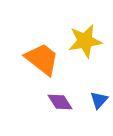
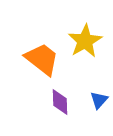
yellow star: rotated 20 degrees counterclockwise
purple diamond: rotated 32 degrees clockwise
